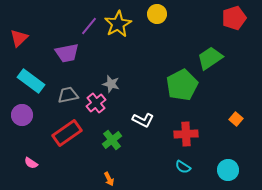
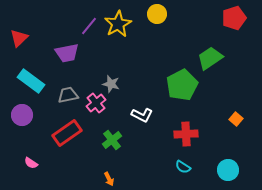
white L-shape: moved 1 px left, 5 px up
